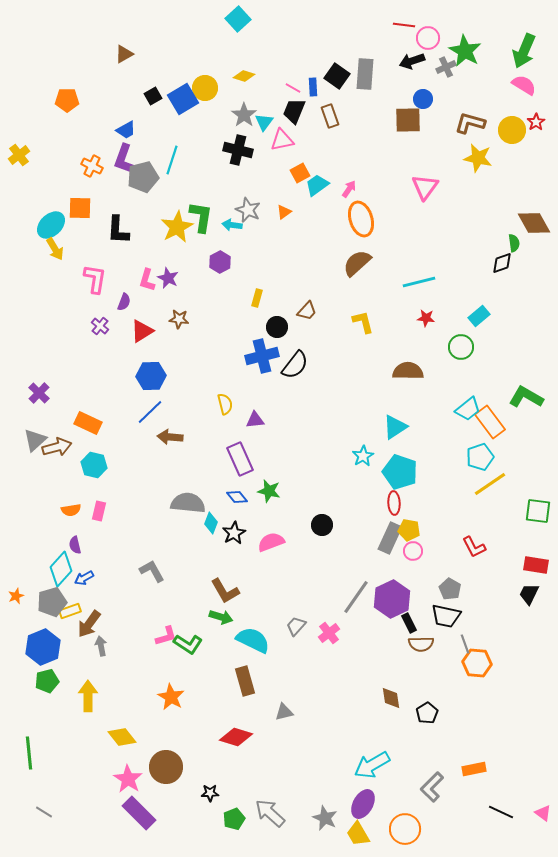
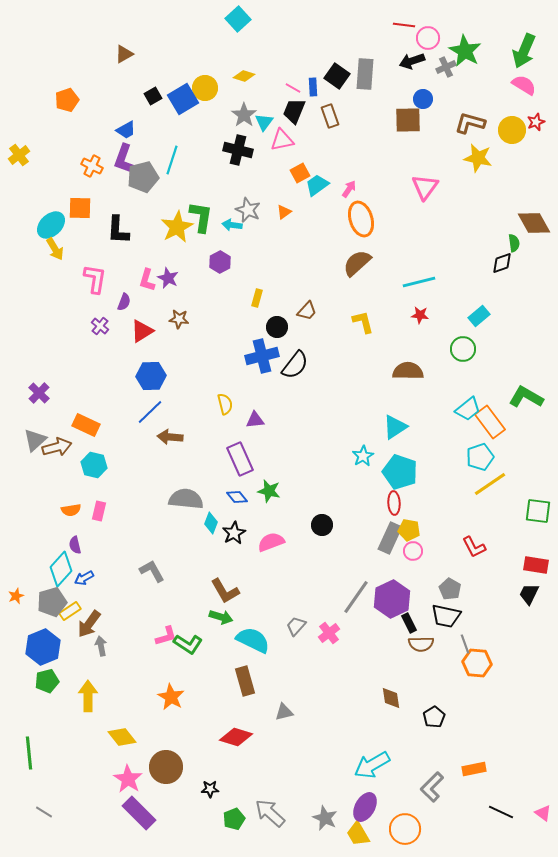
orange pentagon at (67, 100): rotated 20 degrees counterclockwise
red star at (536, 122): rotated 12 degrees clockwise
red star at (426, 318): moved 6 px left, 3 px up
green circle at (461, 347): moved 2 px right, 2 px down
orange rectangle at (88, 423): moved 2 px left, 2 px down
gray semicircle at (188, 503): moved 2 px left, 4 px up
yellow rectangle at (70, 611): rotated 15 degrees counterclockwise
black pentagon at (427, 713): moved 7 px right, 4 px down
black star at (210, 793): moved 4 px up
purple ellipse at (363, 804): moved 2 px right, 3 px down
